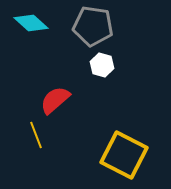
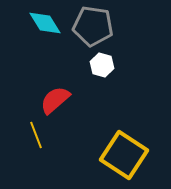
cyan diamond: moved 14 px right; rotated 16 degrees clockwise
yellow square: rotated 6 degrees clockwise
